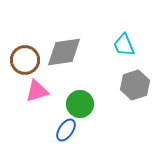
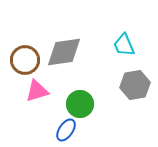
gray hexagon: rotated 8 degrees clockwise
